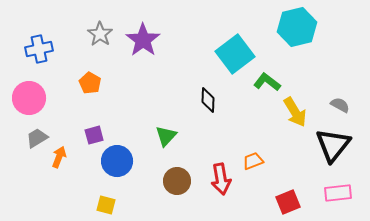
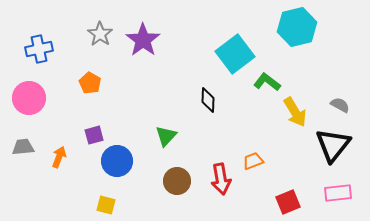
gray trapezoid: moved 14 px left, 9 px down; rotated 25 degrees clockwise
